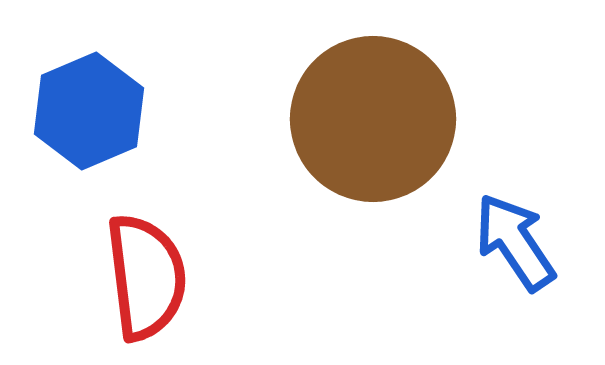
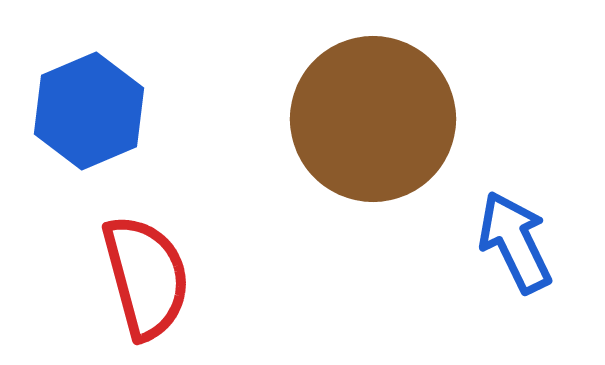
blue arrow: rotated 8 degrees clockwise
red semicircle: rotated 8 degrees counterclockwise
